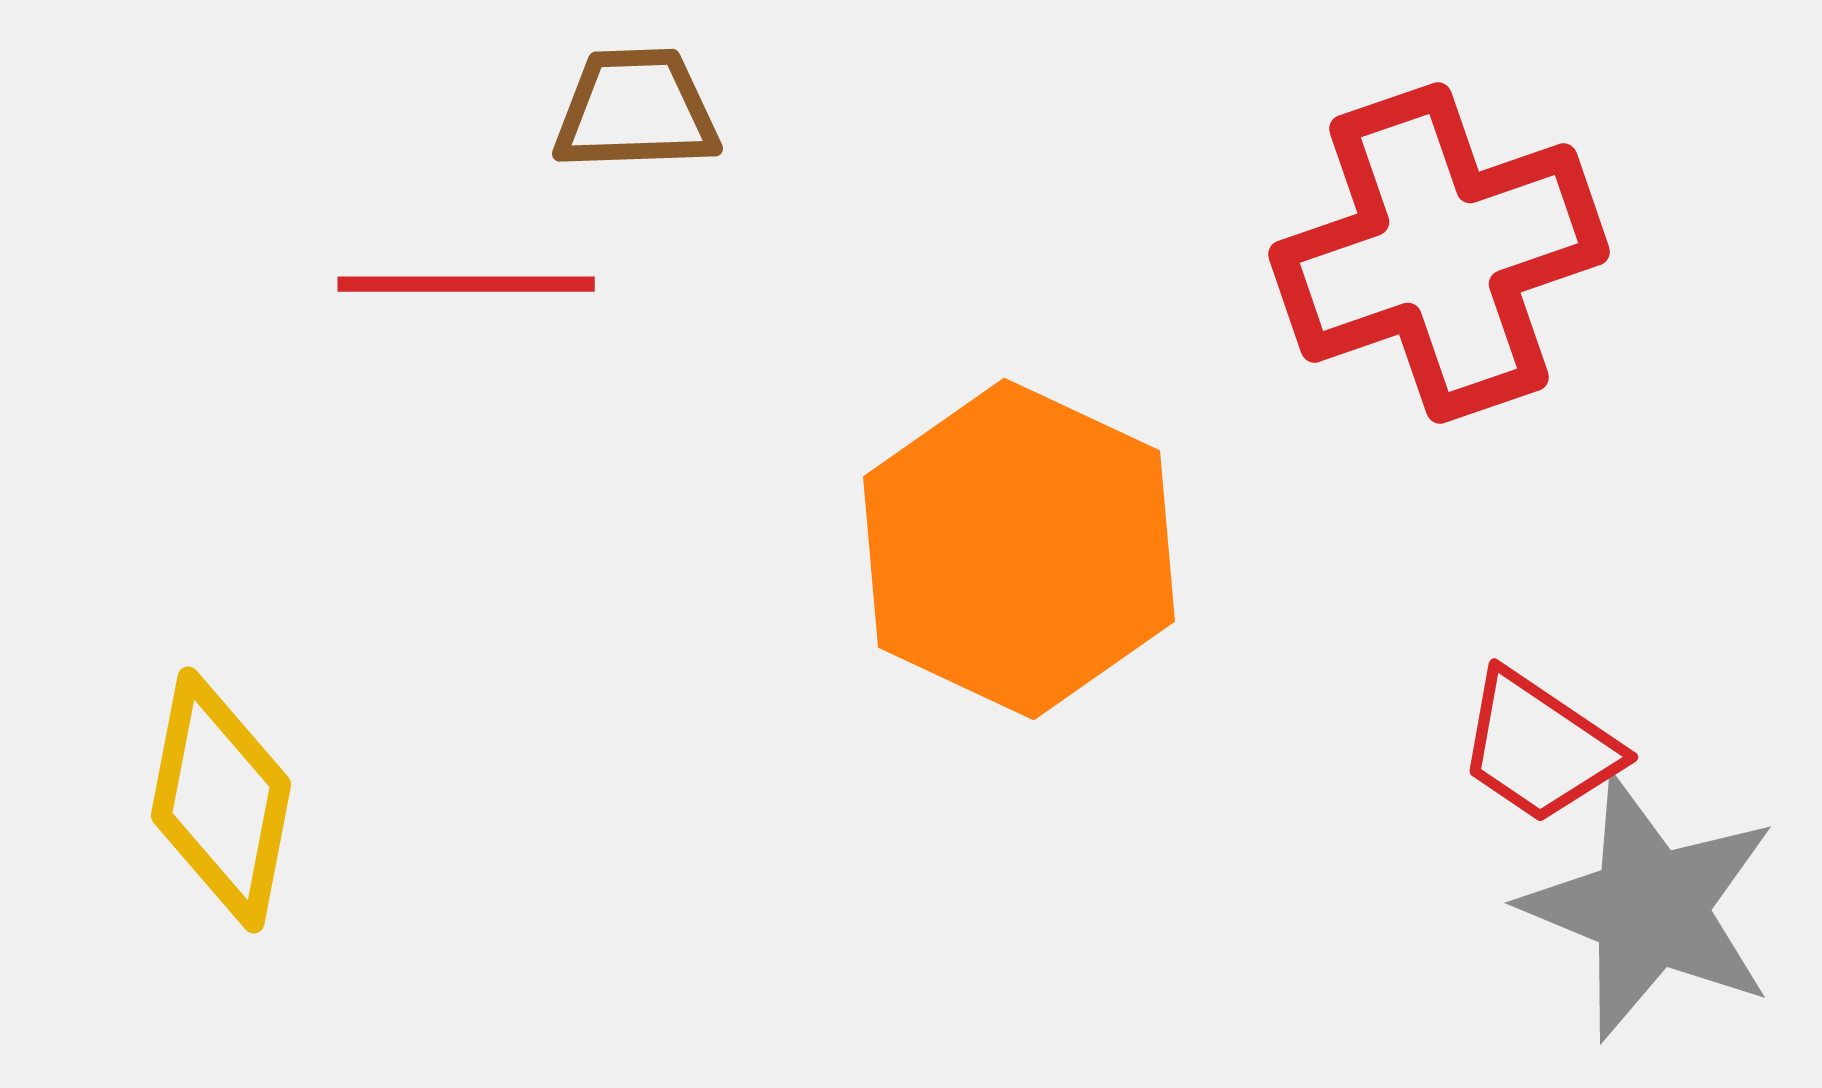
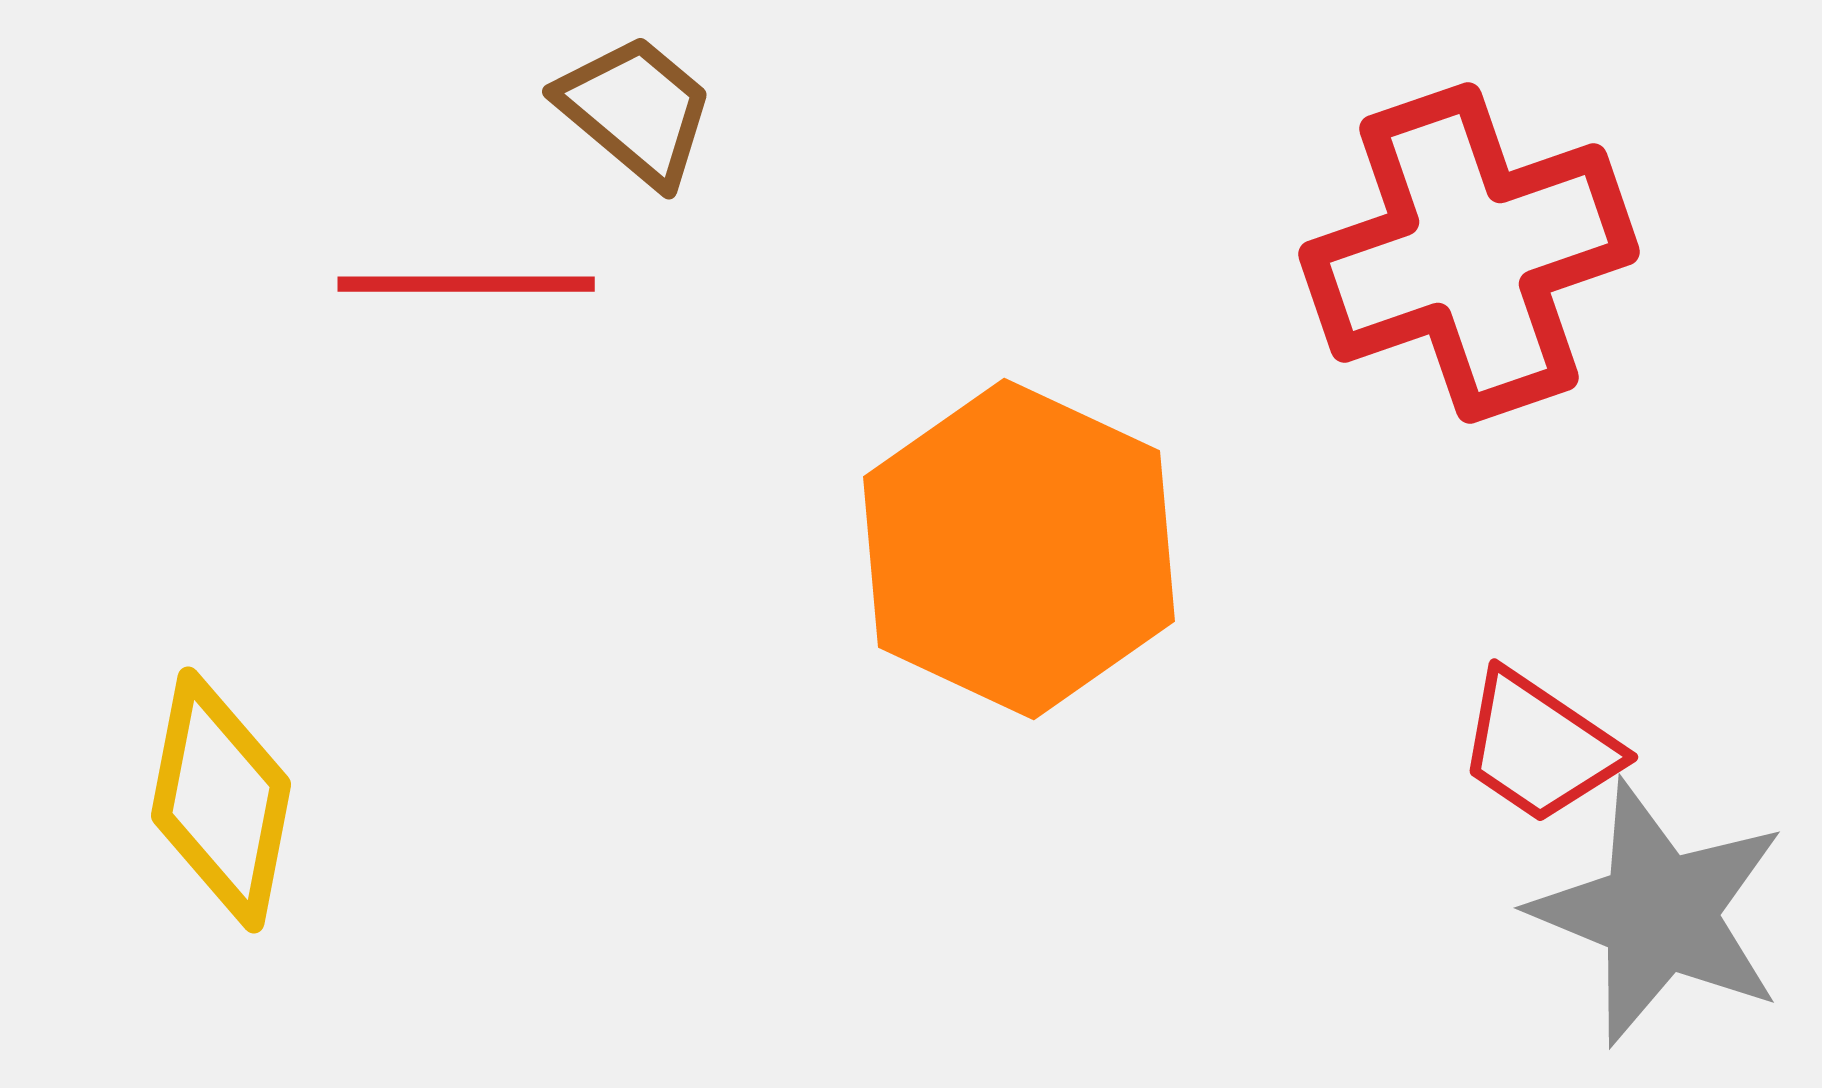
brown trapezoid: rotated 42 degrees clockwise
red cross: moved 30 px right
gray star: moved 9 px right, 5 px down
